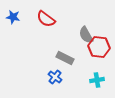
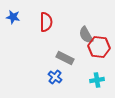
red semicircle: moved 3 px down; rotated 126 degrees counterclockwise
